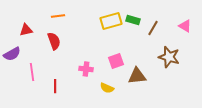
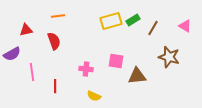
green rectangle: rotated 48 degrees counterclockwise
pink square: rotated 28 degrees clockwise
yellow semicircle: moved 13 px left, 8 px down
